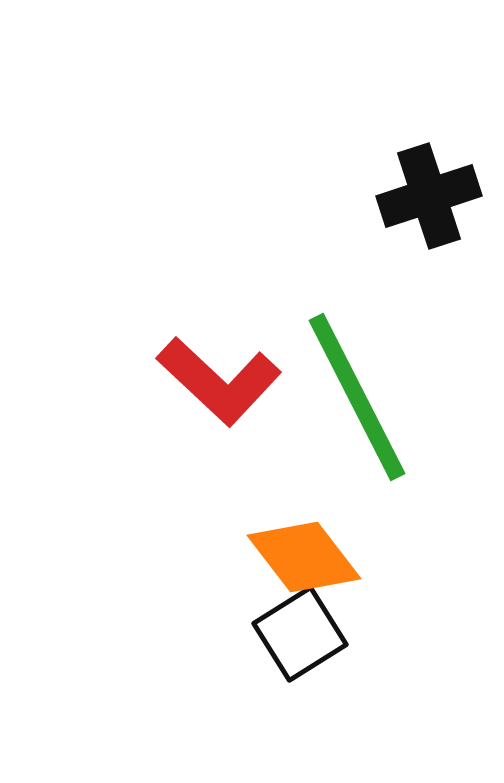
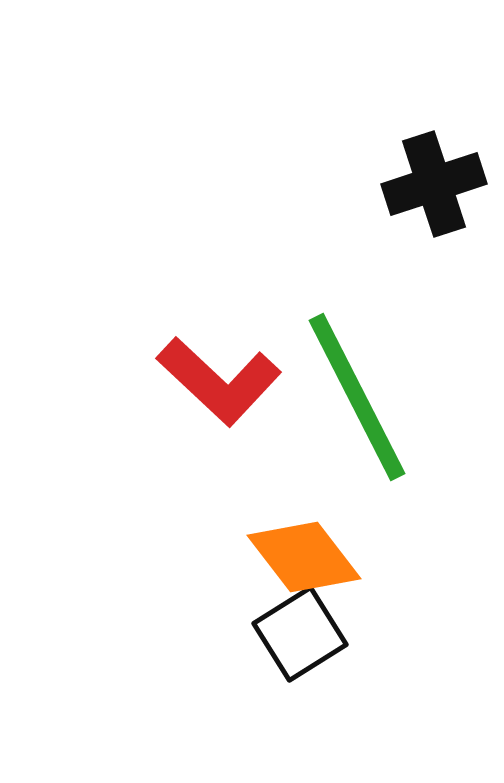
black cross: moved 5 px right, 12 px up
